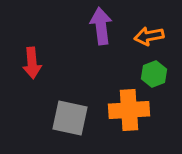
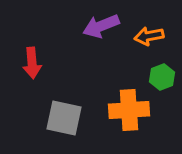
purple arrow: rotated 105 degrees counterclockwise
green hexagon: moved 8 px right, 3 px down
gray square: moved 6 px left
